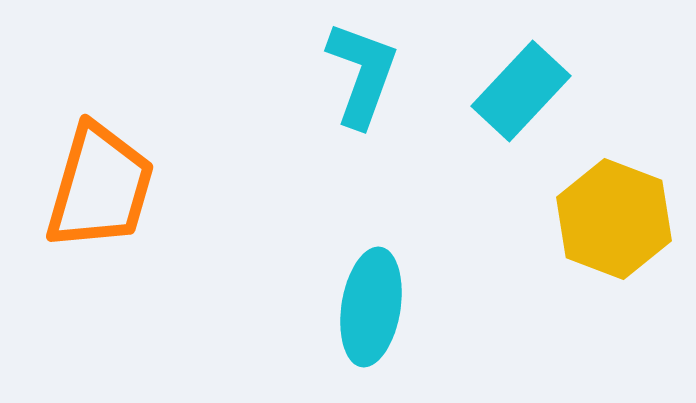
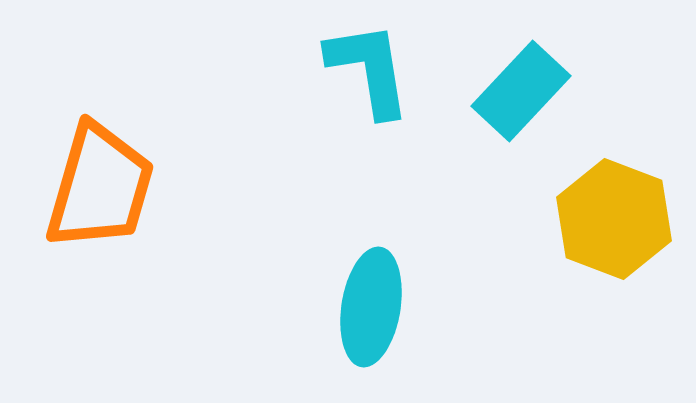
cyan L-shape: moved 7 px right, 5 px up; rotated 29 degrees counterclockwise
